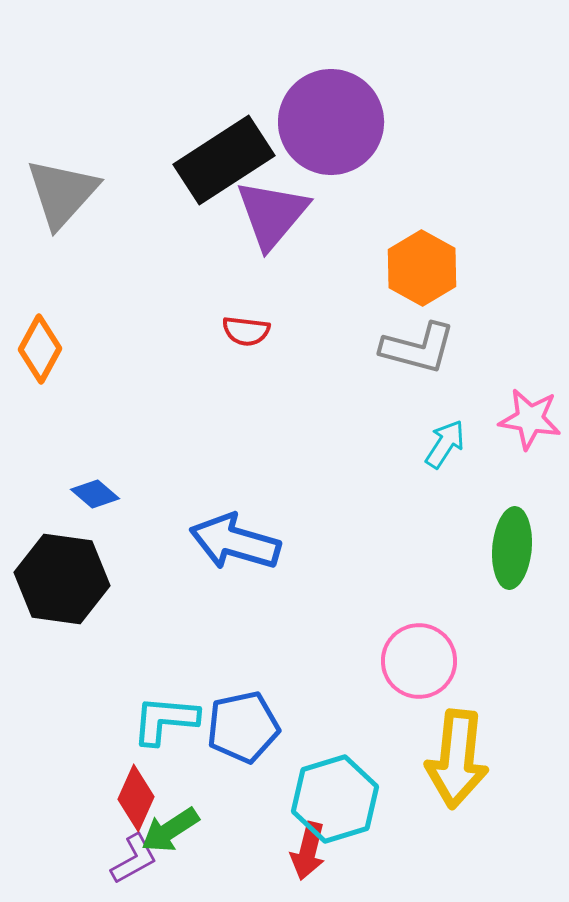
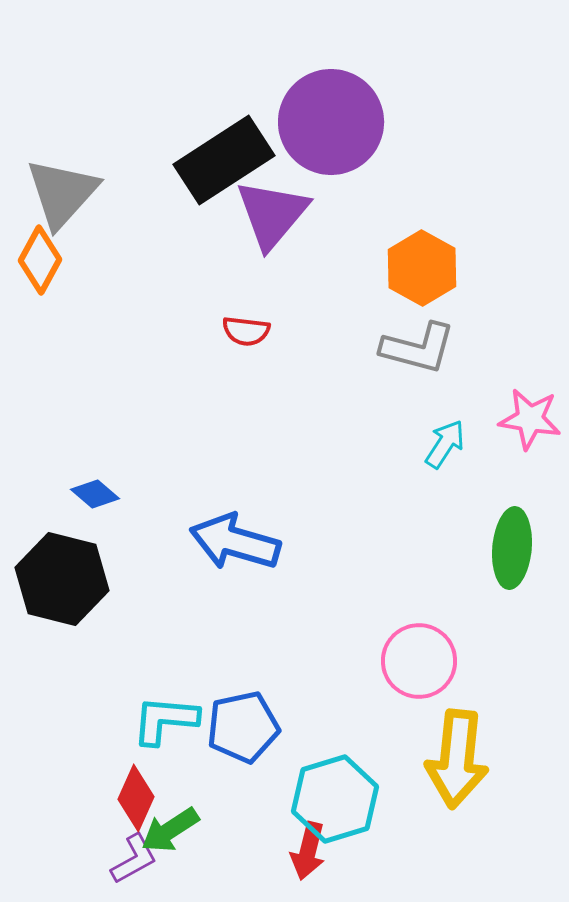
orange diamond: moved 89 px up
black hexagon: rotated 6 degrees clockwise
